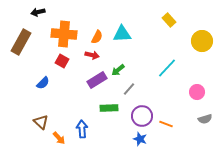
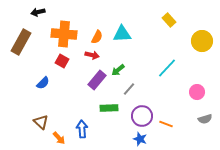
purple rectangle: rotated 18 degrees counterclockwise
